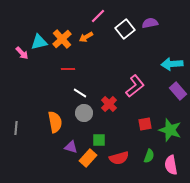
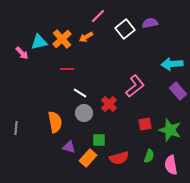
red line: moved 1 px left
purple triangle: moved 2 px left
